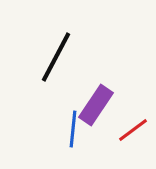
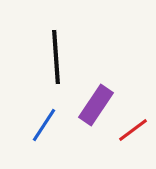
black line: rotated 32 degrees counterclockwise
blue line: moved 29 px left, 4 px up; rotated 27 degrees clockwise
